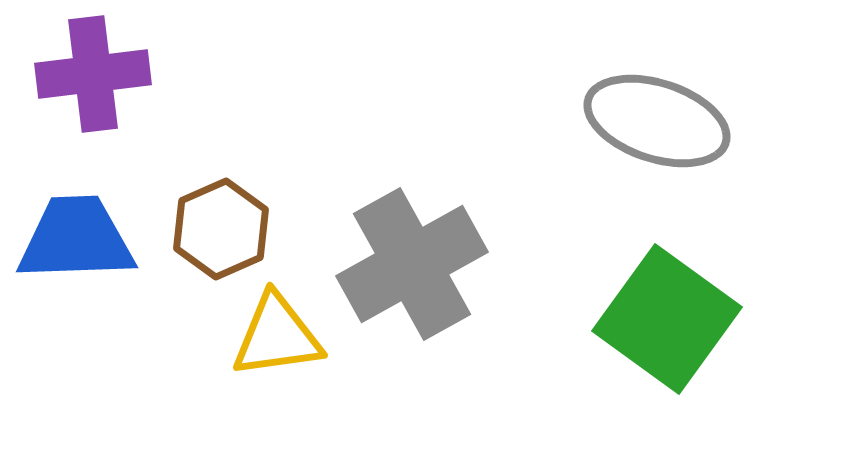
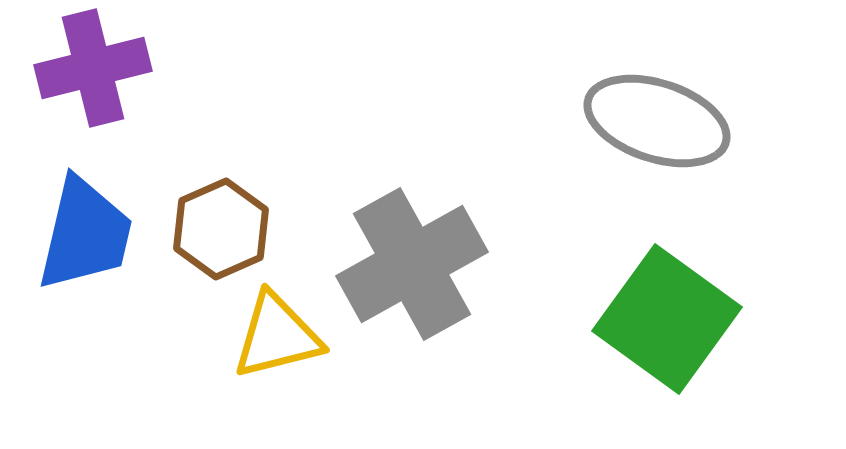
purple cross: moved 6 px up; rotated 7 degrees counterclockwise
blue trapezoid: moved 9 px right, 5 px up; rotated 105 degrees clockwise
yellow triangle: rotated 6 degrees counterclockwise
